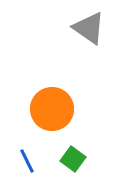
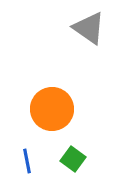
blue line: rotated 15 degrees clockwise
